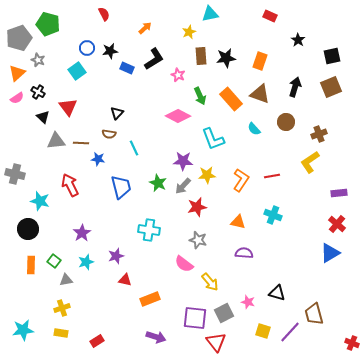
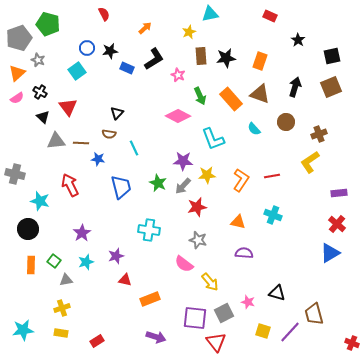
black cross at (38, 92): moved 2 px right
